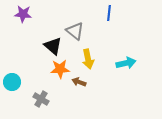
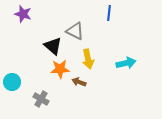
purple star: rotated 12 degrees clockwise
gray triangle: rotated 12 degrees counterclockwise
